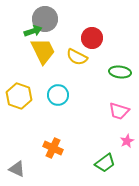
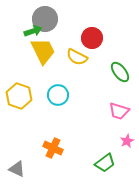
green ellipse: rotated 45 degrees clockwise
